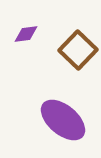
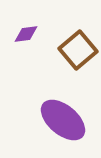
brown square: rotated 6 degrees clockwise
